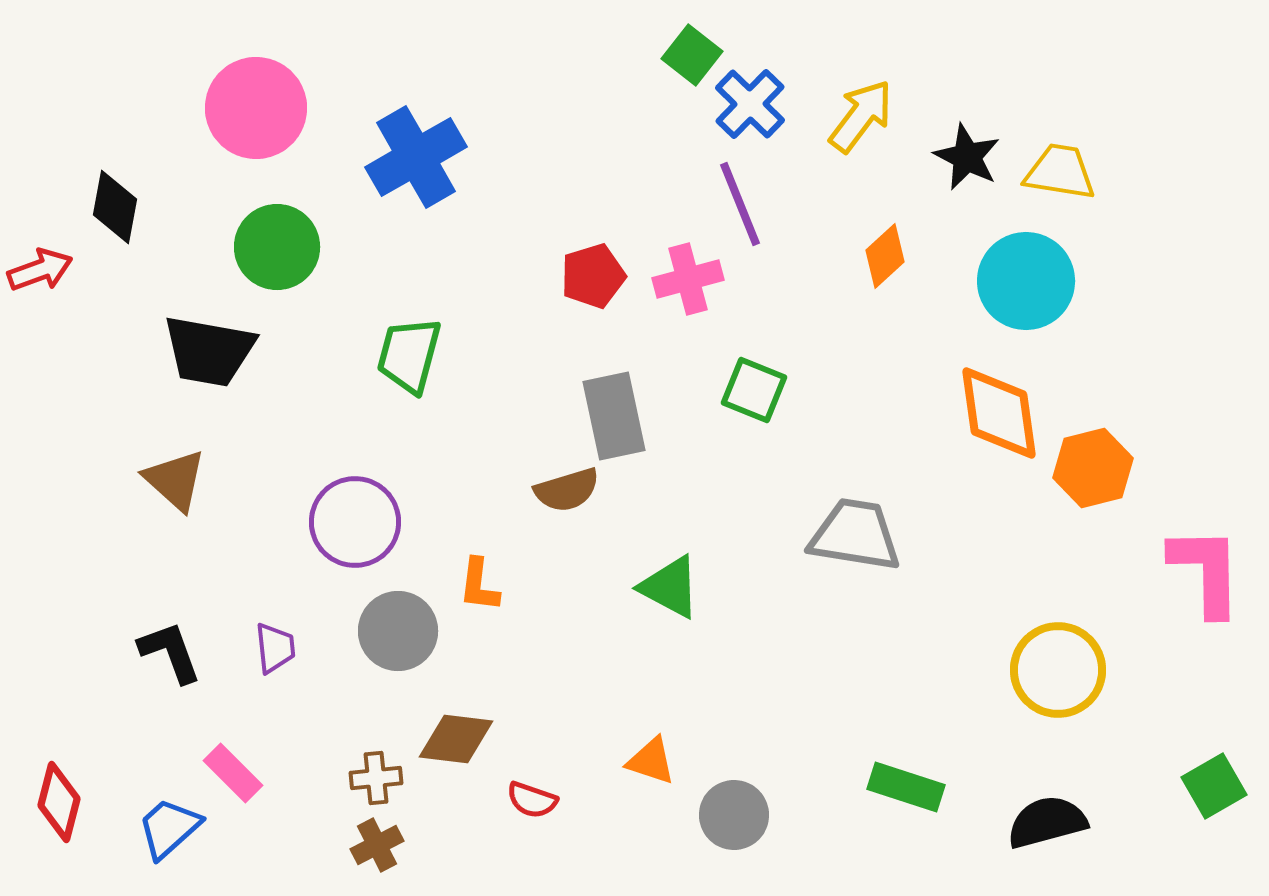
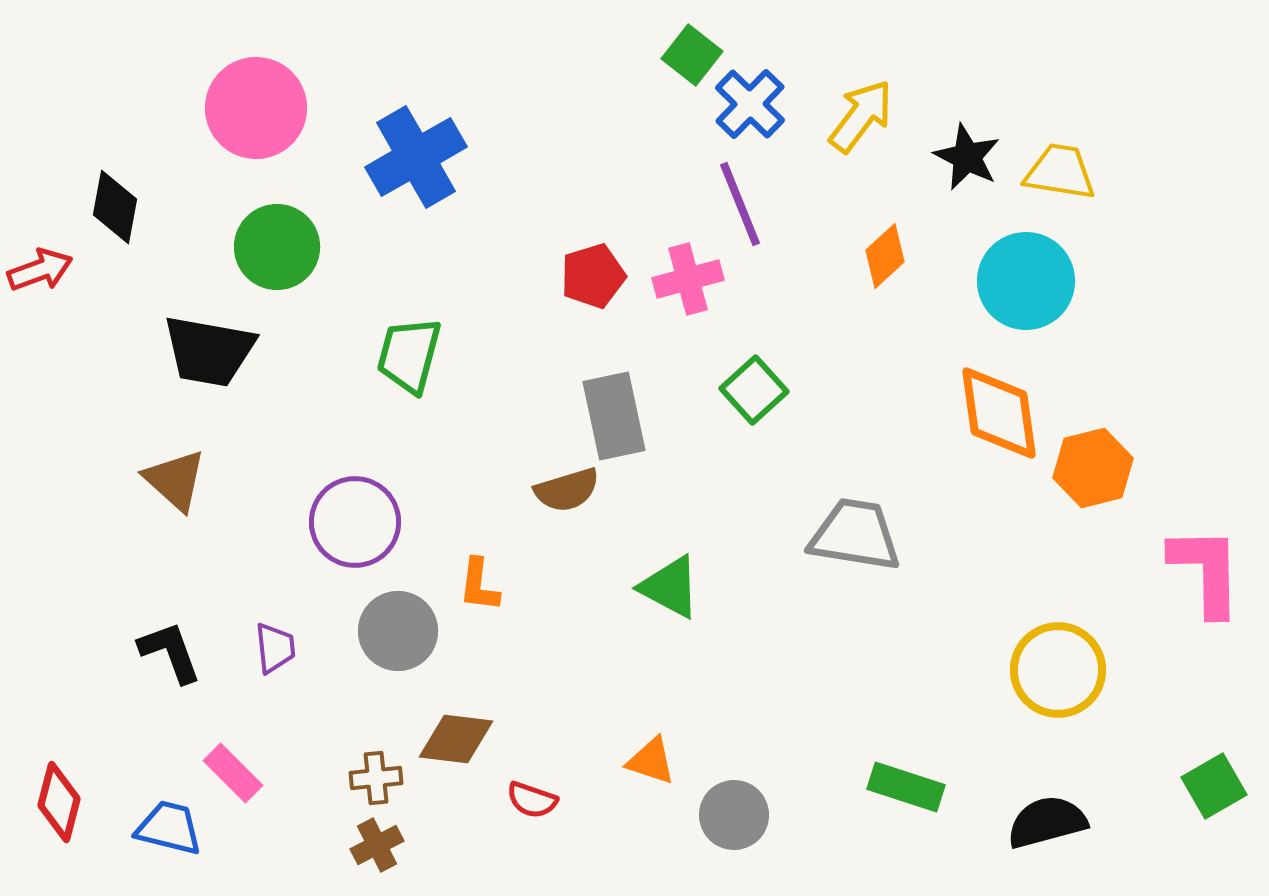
green square at (754, 390): rotated 26 degrees clockwise
blue trapezoid at (169, 828): rotated 56 degrees clockwise
